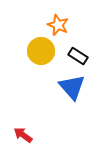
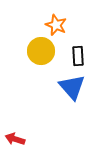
orange star: moved 2 px left
black rectangle: rotated 54 degrees clockwise
red arrow: moved 8 px left, 4 px down; rotated 18 degrees counterclockwise
